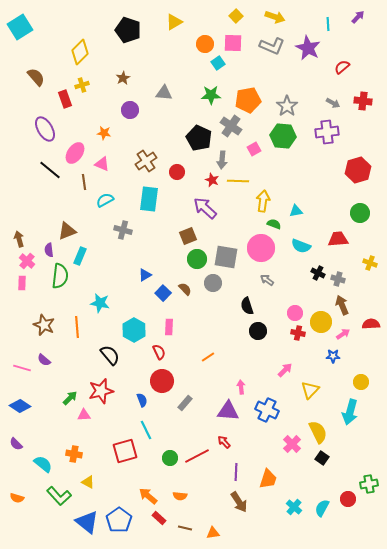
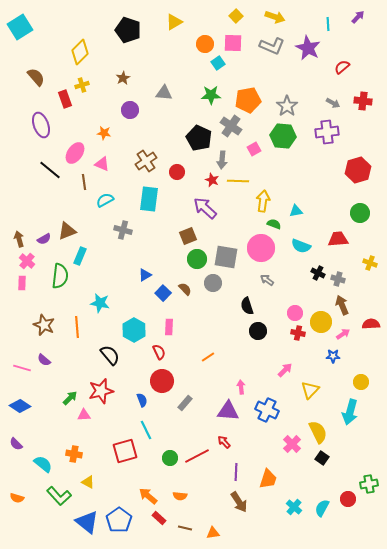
purple ellipse at (45, 129): moved 4 px left, 4 px up; rotated 10 degrees clockwise
purple semicircle at (49, 250): moved 5 px left, 11 px up; rotated 112 degrees counterclockwise
